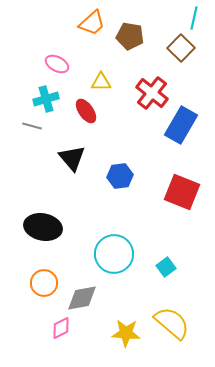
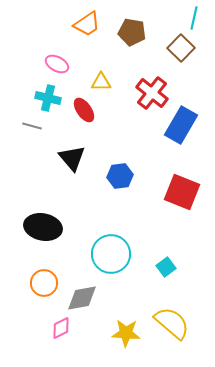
orange trapezoid: moved 5 px left, 1 px down; rotated 8 degrees clockwise
brown pentagon: moved 2 px right, 4 px up
cyan cross: moved 2 px right, 1 px up; rotated 30 degrees clockwise
red ellipse: moved 2 px left, 1 px up
cyan circle: moved 3 px left
